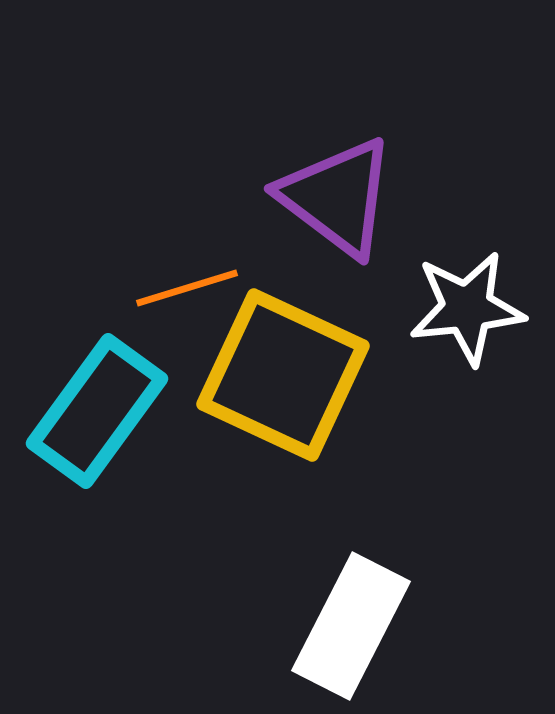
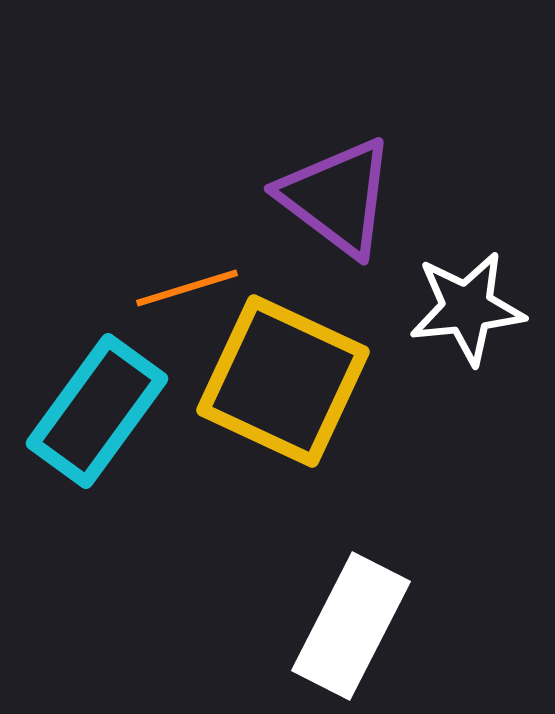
yellow square: moved 6 px down
